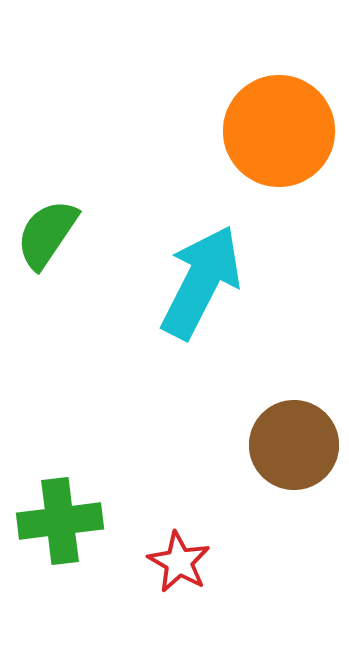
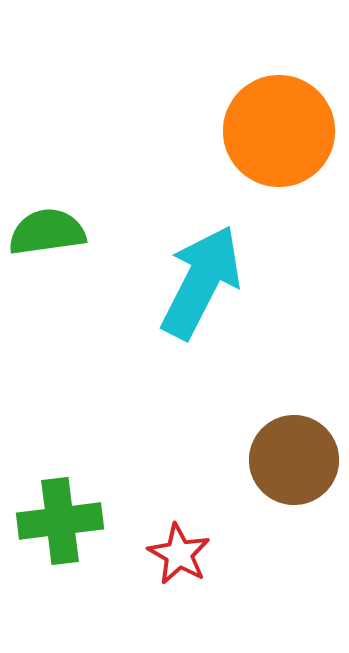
green semicircle: moved 2 px up; rotated 48 degrees clockwise
brown circle: moved 15 px down
red star: moved 8 px up
